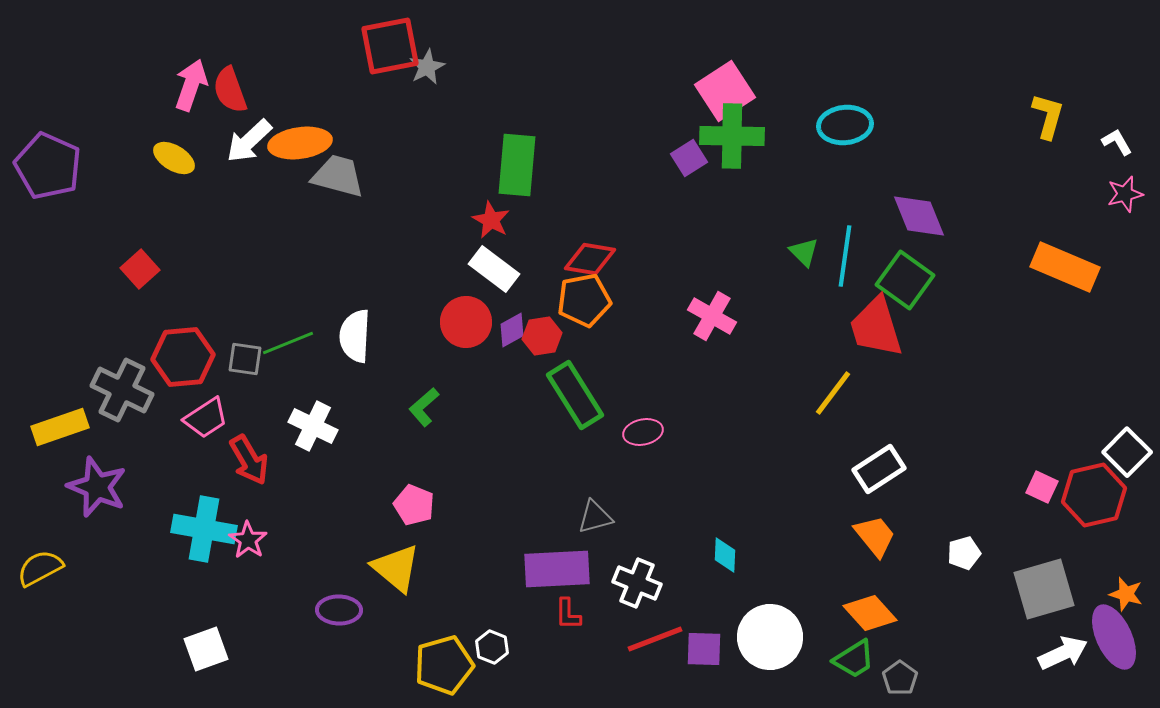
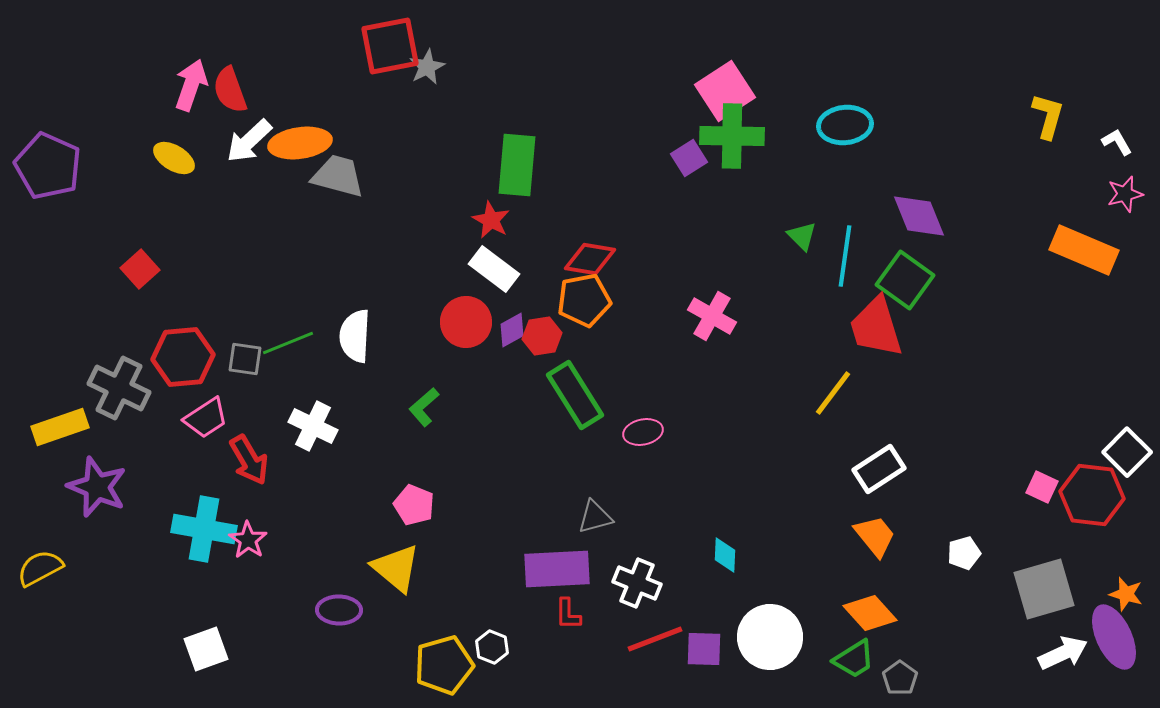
green triangle at (804, 252): moved 2 px left, 16 px up
orange rectangle at (1065, 267): moved 19 px right, 17 px up
gray cross at (122, 390): moved 3 px left, 2 px up
red hexagon at (1094, 495): moved 2 px left; rotated 20 degrees clockwise
